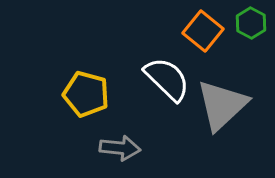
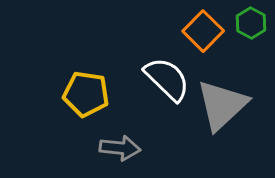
orange square: rotated 6 degrees clockwise
yellow pentagon: rotated 6 degrees counterclockwise
